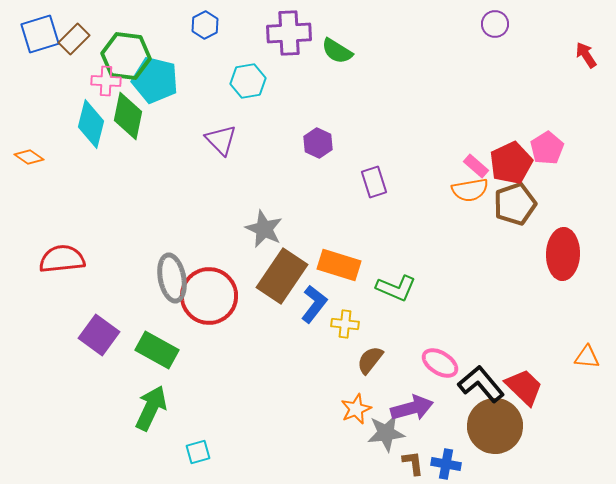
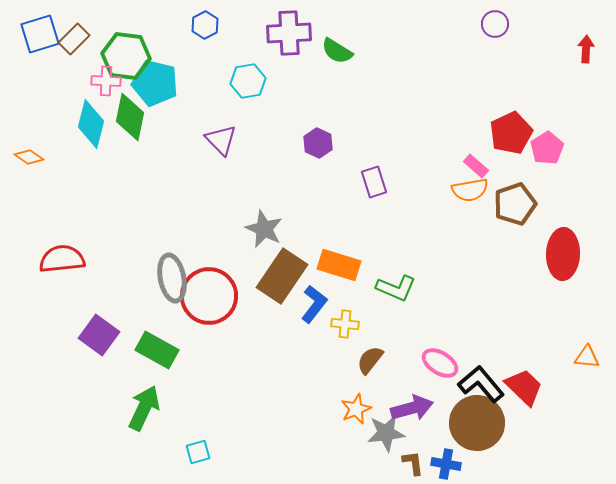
red arrow at (586, 55): moved 6 px up; rotated 36 degrees clockwise
cyan pentagon at (155, 80): moved 3 px down
green diamond at (128, 116): moved 2 px right, 1 px down
red pentagon at (511, 163): moved 30 px up
green arrow at (151, 408): moved 7 px left
brown circle at (495, 426): moved 18 px left, 3 px up
